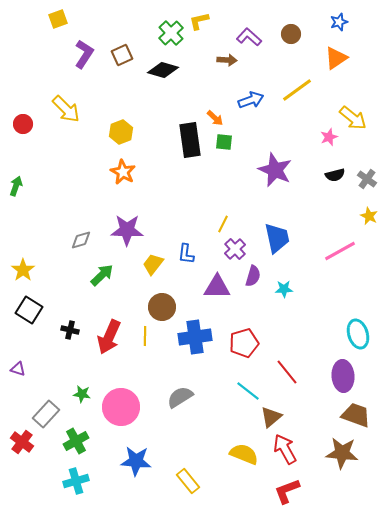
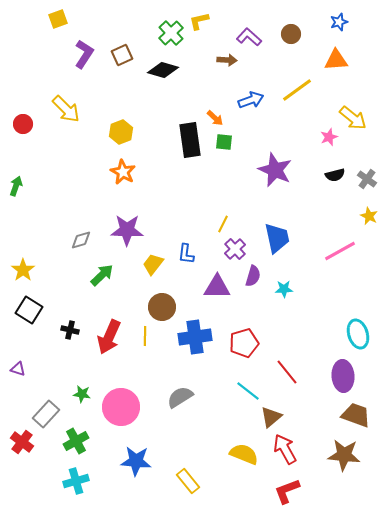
orange triangle at (336, 58): moved 2 px down; rotated 30 degrees clockwise
brown star at (342, 453): moved 2 px right, 2 px down
